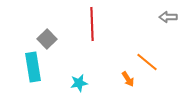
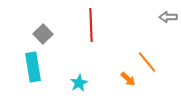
red line: moved 1 px left, 1 px down
gray square: moved 4 px left, 5 px up
orange line: rotated 10 degrees clockwise
orange arrow: rotated 14 degrees counterclockwise
cyan star: rotated 18 degrees counterclockwise
